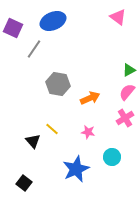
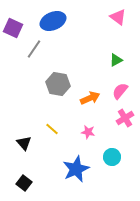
green triangle: moved 13 px left, 10 px up
pink semicircle: moved 7 px left, 1 px up
black triangle: moved 9 px left, 2 px down
